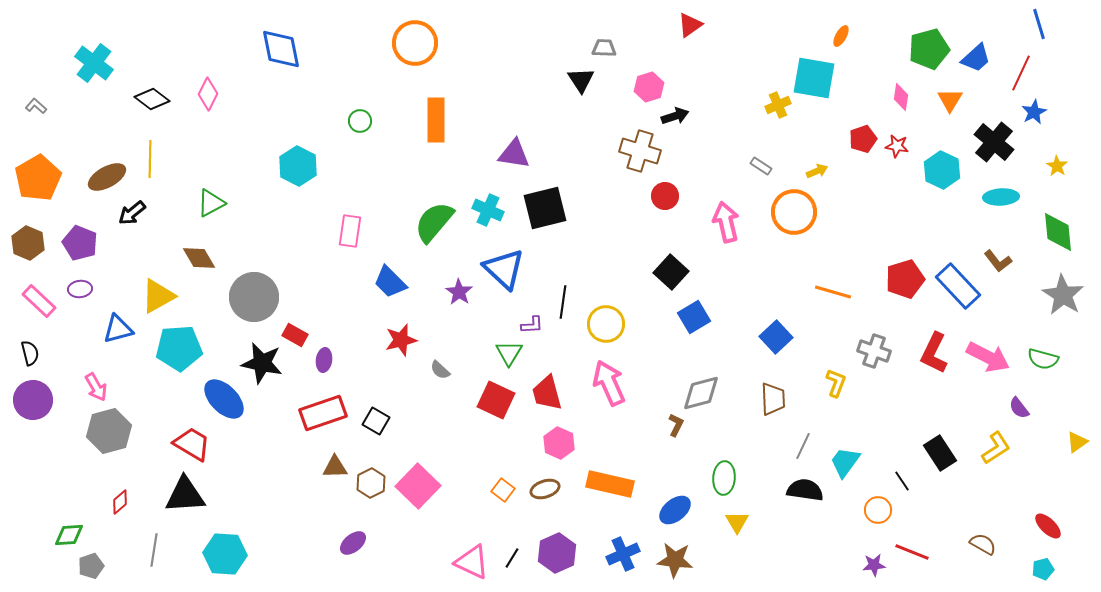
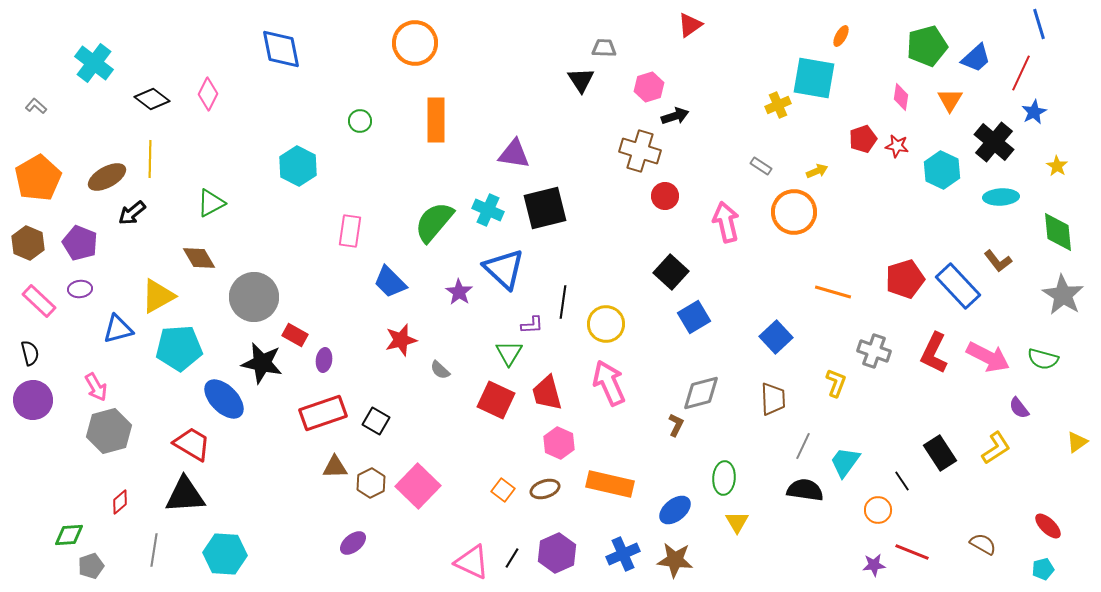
green pentagon at (929, 49): moved 2 px left, 3 px up
